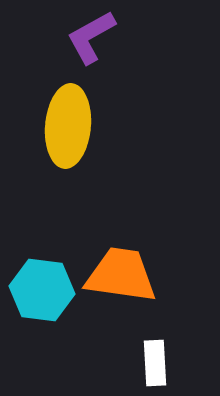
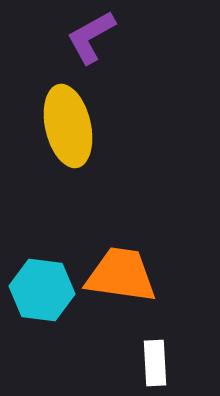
yellow ellipse: rotated 18 degrees counterclockwise
